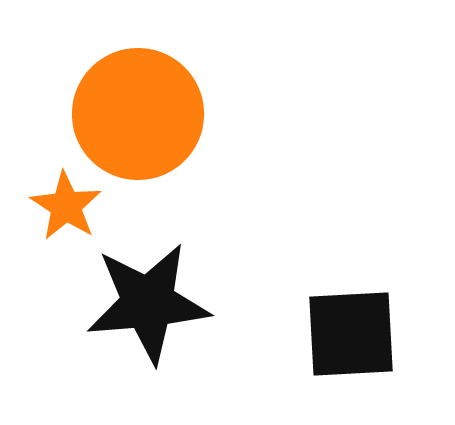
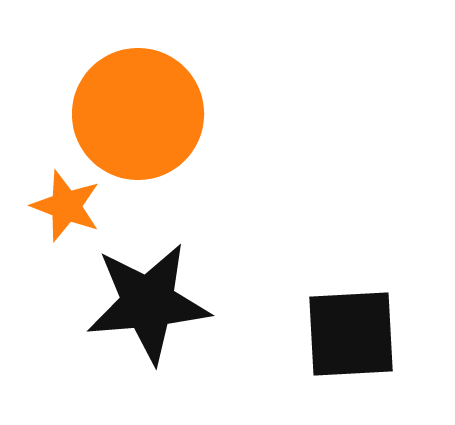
orange star: rotated 12 degrees counterclockwise
